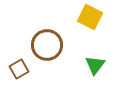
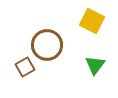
yellow square: moved 2 px right, 4 px down
brown square: moved 6 px right, 2 px up
